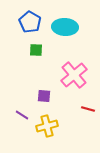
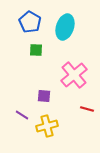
cyan ellipse: rotated 75 degrees counterclockwise
red line: moved 1 px left
